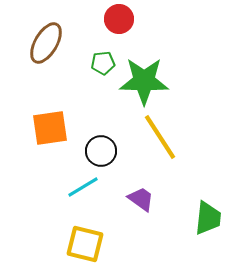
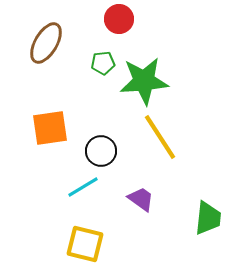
green star: rotated 6 degrees counterclockwise
